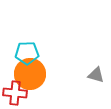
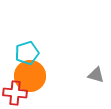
cyan pentagon: rotated 15 degrees counterclockwise
orange circle: moved 2 px down
